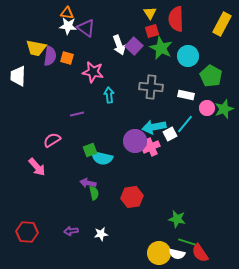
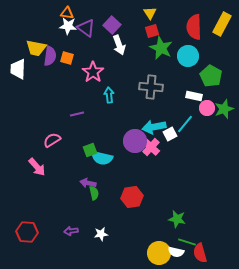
red semicircle at (176, 19): moved 18 px right, 8 px down
purple square at (134, 46): moved 22 px left, 21 px up
pink star at (93, 72): rotated 25 degrees clockwise
white trapezoid at (18, 76): moved 7 px up
white rectangle at (186, 95): moved 8 px right, 1 px down
pink cross at (151, 147): rotated 24 degrees counterclockwise
red semicircle at (200, 253): rotated 18 degrees clockwise
white semicircle at (177, 254): moved 1 px left, 2 px up
